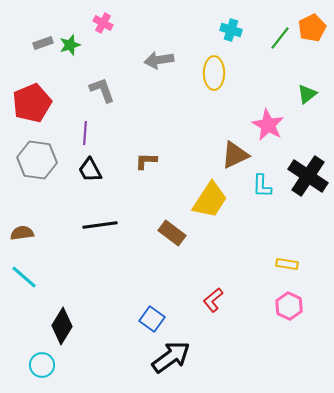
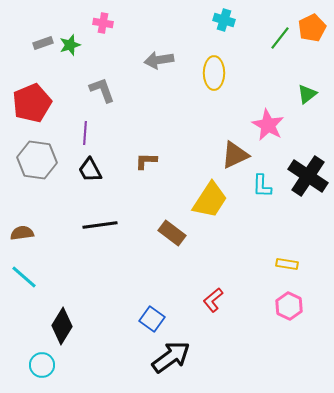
pink cross: rotated 18 degrees counterclockwise
cyan cross: moved 7 px left, 10 px up
